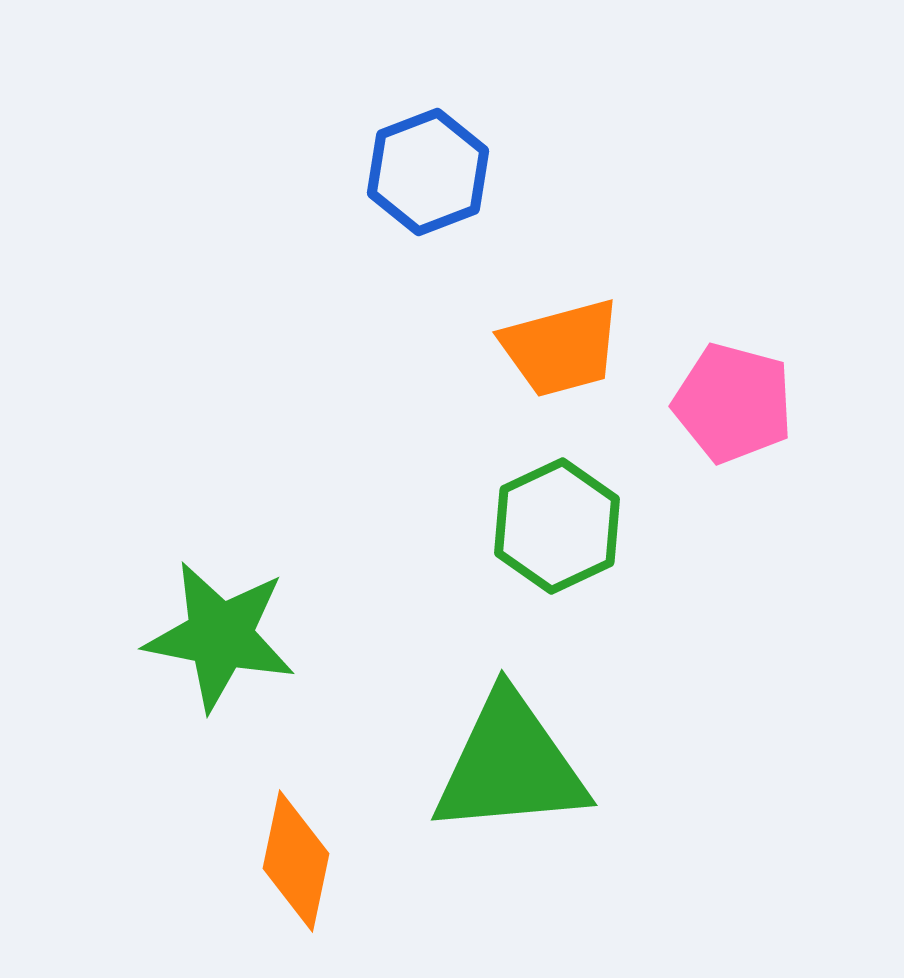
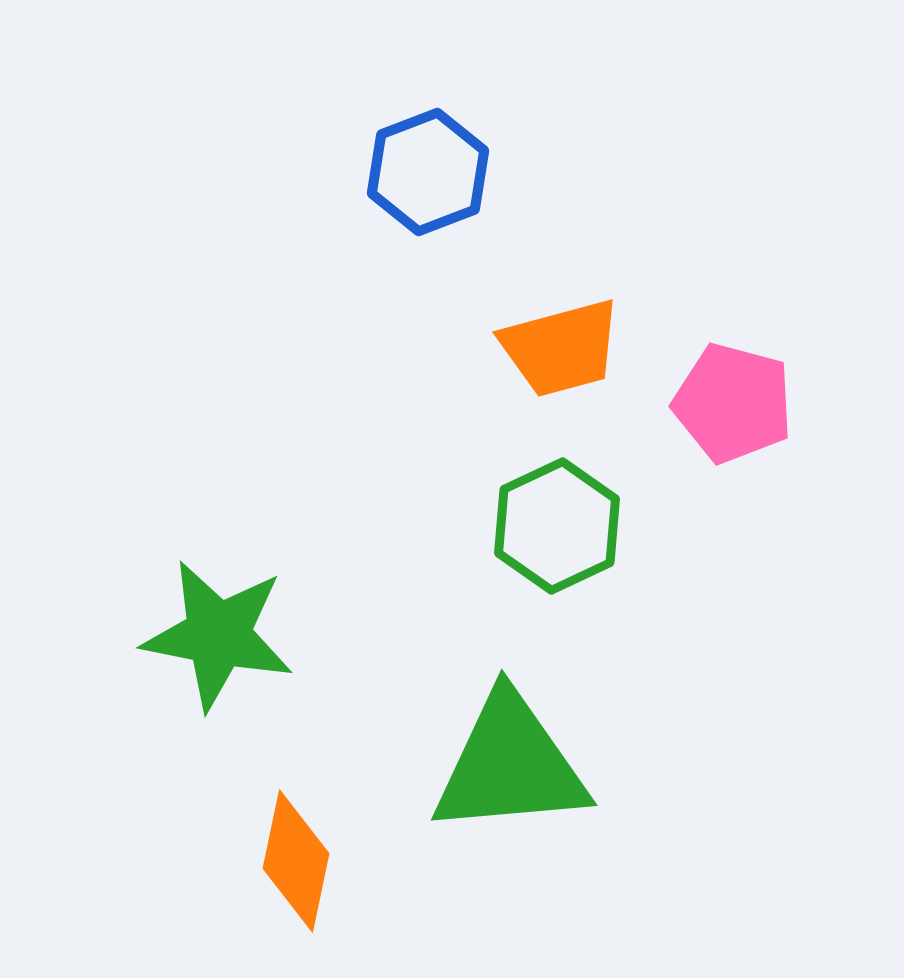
green star: moved 2 px left, 1 px up
